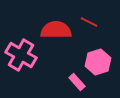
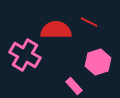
pink cross: moved 4 px right
pink rectangle: moved 3 px left, 4 px down
